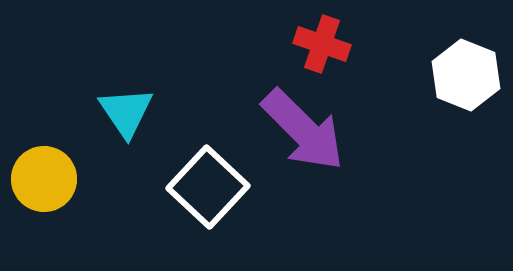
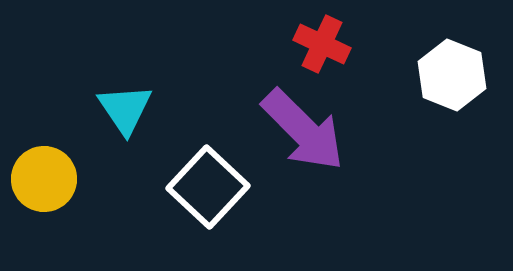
red cross: rotated 6 degrees clockwise
white hexagon: moved 14 px left
cyan triangle: moved 1 px left, 3 px up
